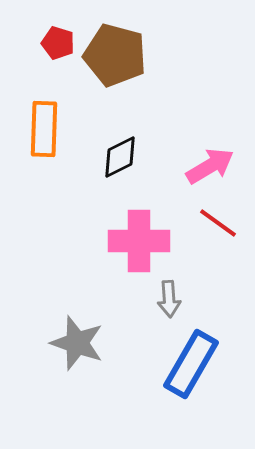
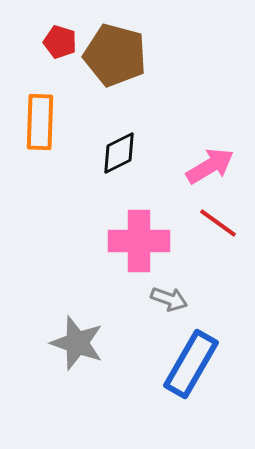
red pentagon: moved 2 px right, 1 px up
orange rectangle: moved 4 px left, 7 px up
black diamond: moved 1 px left, 4 px up
gray arrow: rotated 66 degrees counterclockwise
